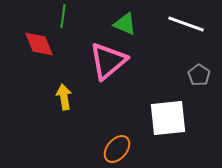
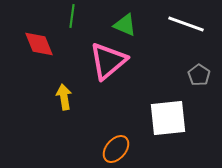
green line: moved 9 px right
green triangle: moved 1 px down
orange ellipse: moved 1 px left
